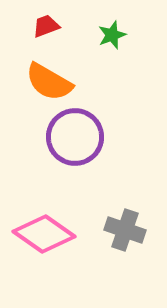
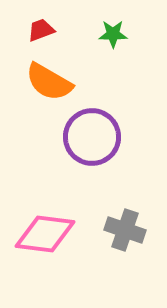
red trapezoid: moved 5 px left, 4 px down
green star: moved 1 px right, 1 px up; rotated 20 degrees clockwise
purple circle: moved 17 px right
pink diamond: moved 1 px right; rotated 28 degrees counterclockwise
